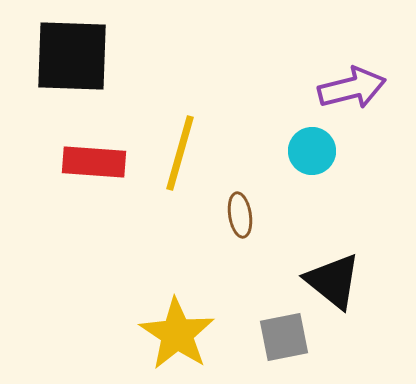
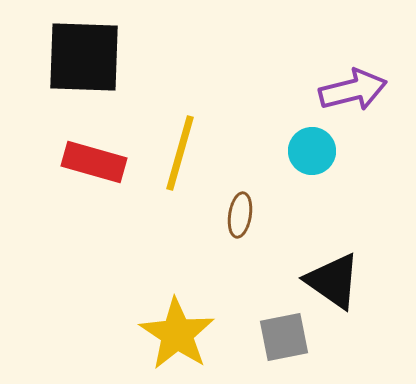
black square: moved 12 px right, 1 px down
purple arrow: moved 1 px right, 2 px down
red rectangle: rotated 12 degrees clockwise
brown ellipse: rotated 18 degrees clockwise
black triangle: rotated 4 degrees counterclockwise
